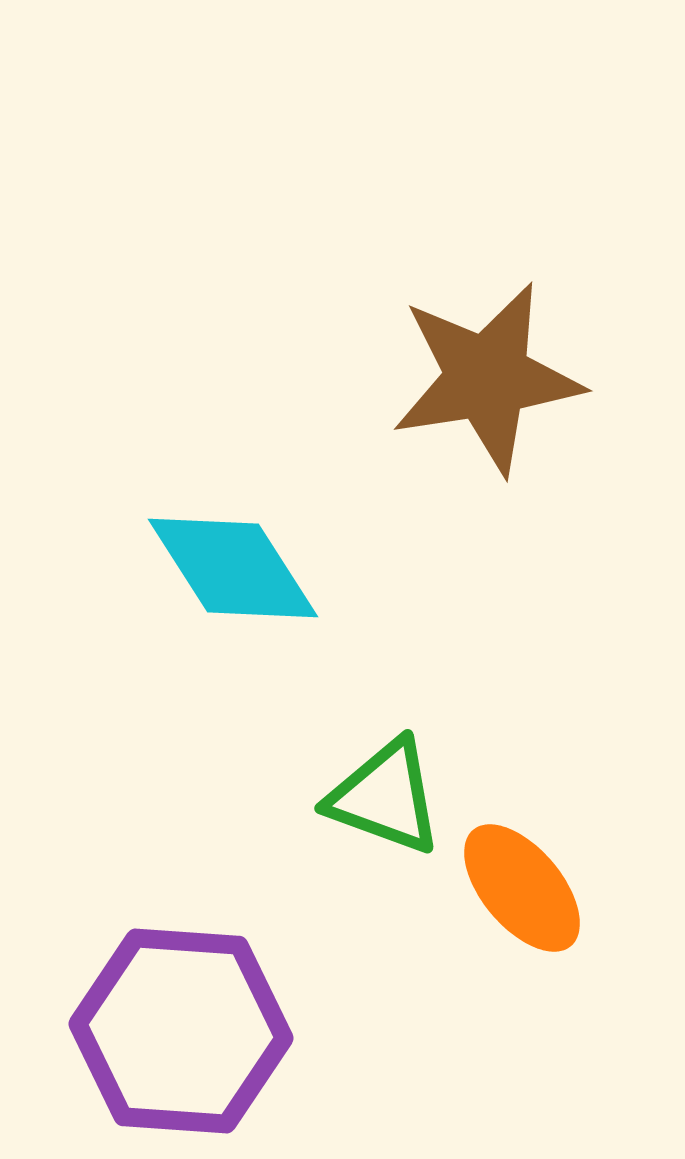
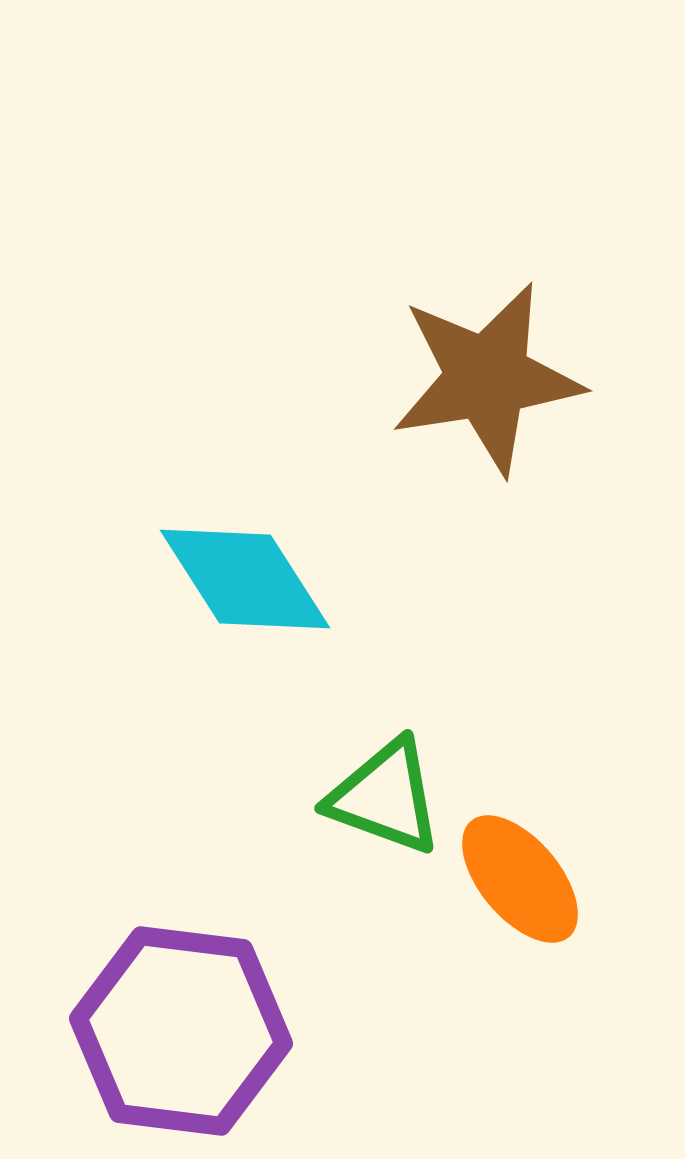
cyan diamond: moved 12 px right, 11 px down
orange ellipse: moved 2 px left, 9 px up
purple hexagon: rotated 3 degrees clockwise
